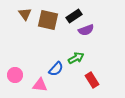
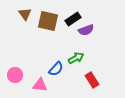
black rectangle: moved 1 px left, 3 px down
brown square: moved 1 px down
